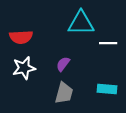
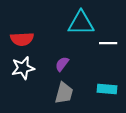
red semicircle: moved 1 px right, 2 px down
purple semicircle: moved 1 px left
white star: moved 1 px left
